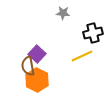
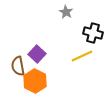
gray star: moved 3 px right, 1 px up; rotated 24 degrees clockwise
black cross: rotated 30 degrees clockwise
brown semicircle: moved 10 px left
orange hexagon: moved 2 px left, 1 px down
